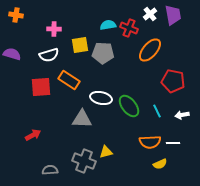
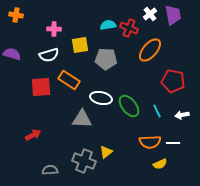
gray pentagon: moved 3 px right, 6 px down
yellow triangle: rotated 24 degrees counterclockwise
